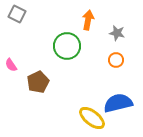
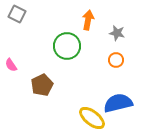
brown pentagon: moved 4 px right, 3 px down
